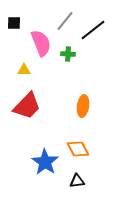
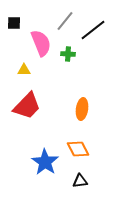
orange ellipse: moved 1 px left, 3 px down
black triangle: moved 3 px right
